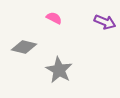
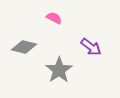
purple arrow: moved 14 px left, 25 px down; rotated 15 degrees clockwise
gray star: rotated 8 degrees clockwise
